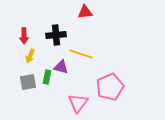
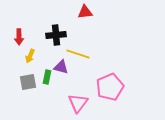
red arrow: moved 5 px left, 1 px down
yellow line: moved 3 px left
